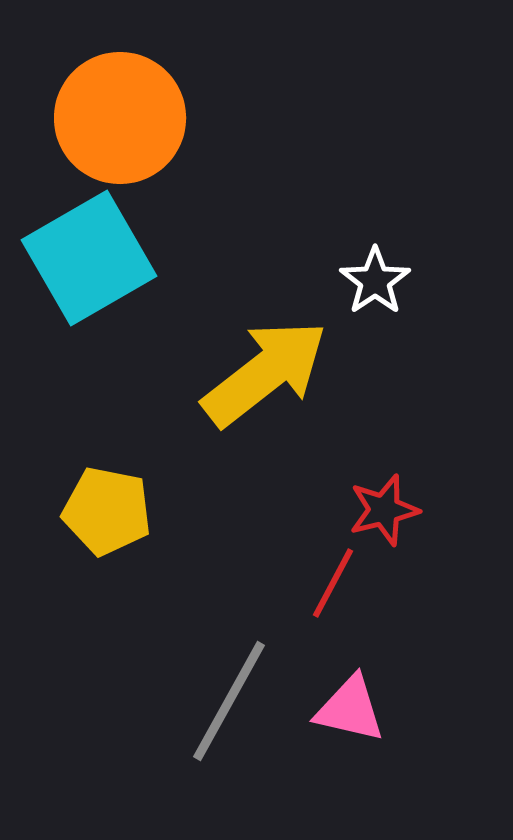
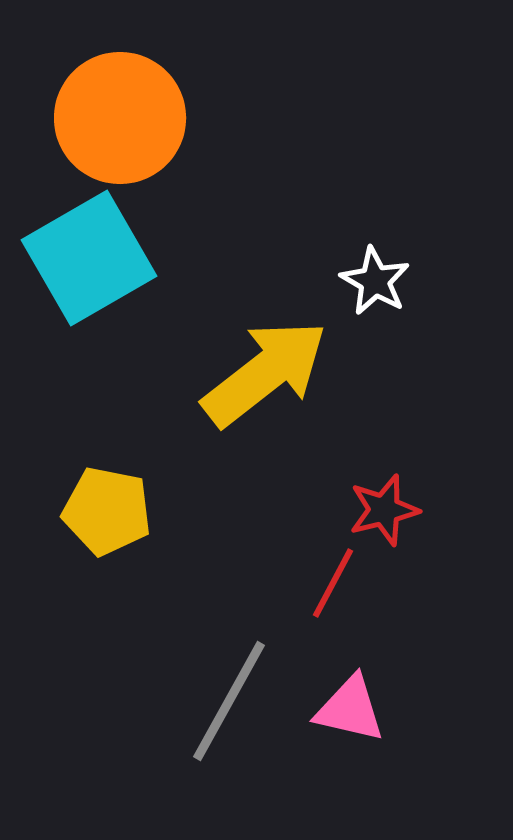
white star: rotated 8 degrees counterclockwise
